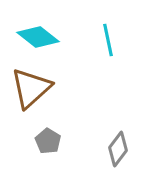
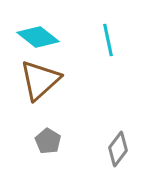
brown triangle: moved 9 px right, 8 px up
